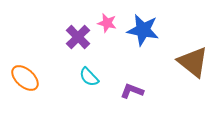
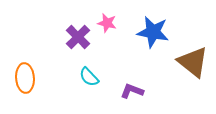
blue star: moved 10 px right, 2 px down
orange ellipse: rotated 44 degrees clockwise
